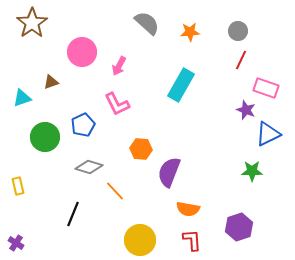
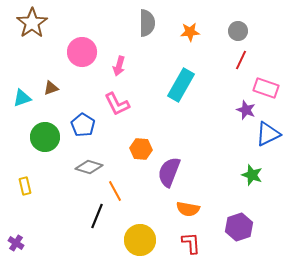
gray semicircle: rotated 48 degrees clockwise
pink arrow: rotated 12 degrees counterclockwise
brown triangle: moved 6 px down
blue pentagon: rotated 15 degrees counterclockwise
green star: moved 4 px down; rotated 20 degrees clockwise
yellow rectangle: moved 7 px right
orange line: rotated 15 degrees clockwise
black line: moved 24 px right, 2 px down
red L-shape: moved 1 px left, 3 px down
